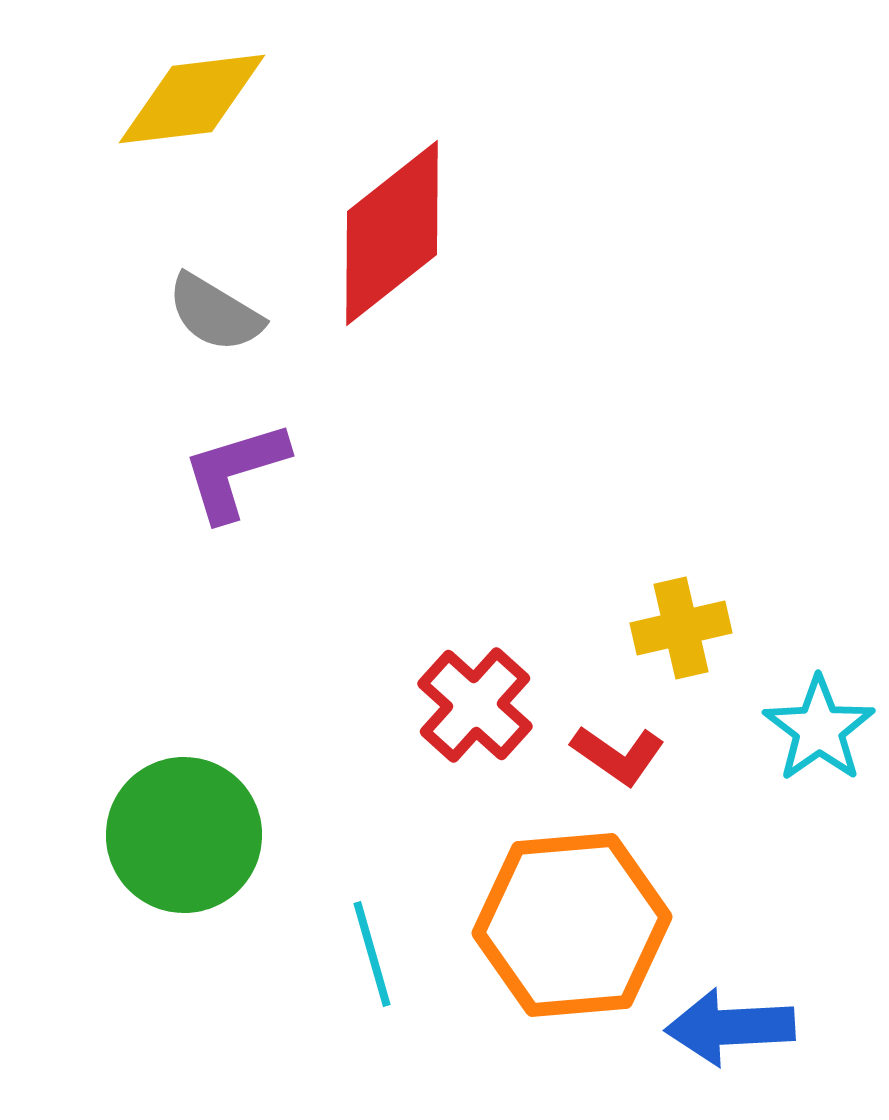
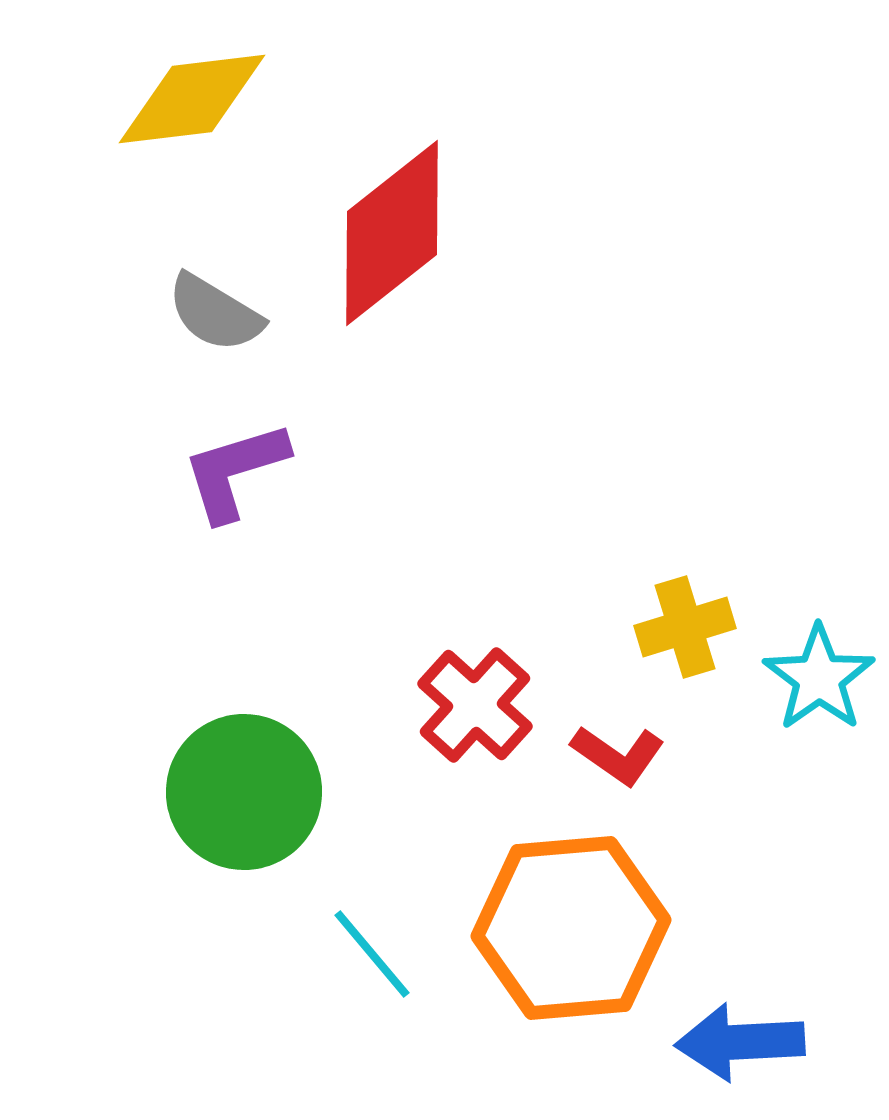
yellow cross: moved 4 px right, 1 px up; rotated 4 degrees counterclockwise
cyan star: moved 51 px up
green circle: moved 60 px right, 43 px up
orange hexagon: moved 1 px left, 3 px down
cyan line: rotated 24 degrees counterclockwise
blue arrow: moved 10 px right, 15 px down
